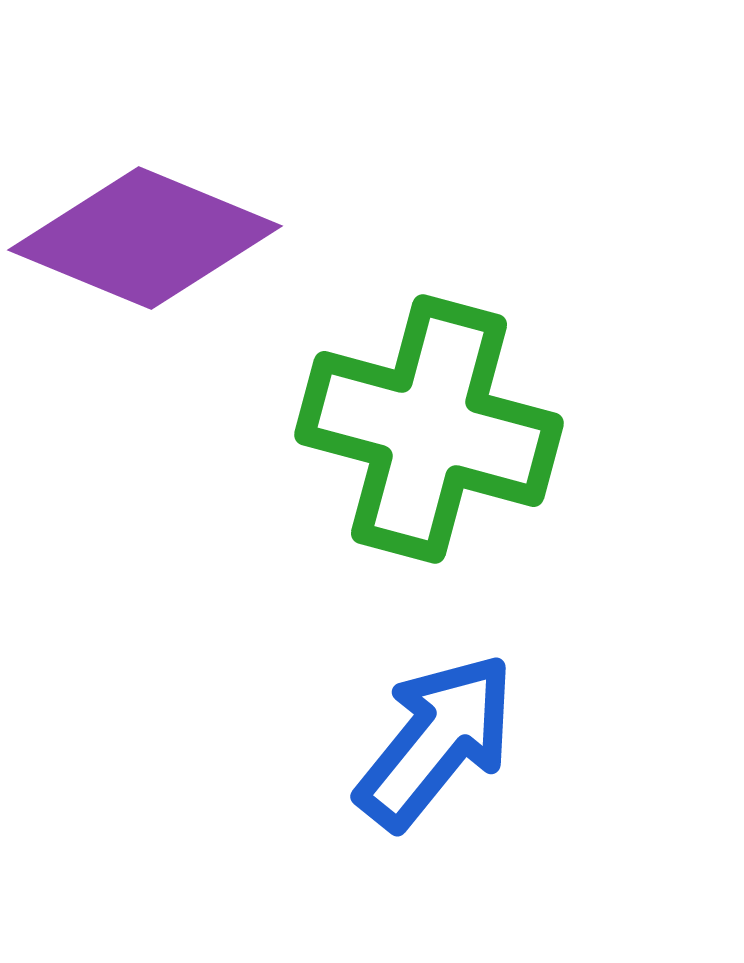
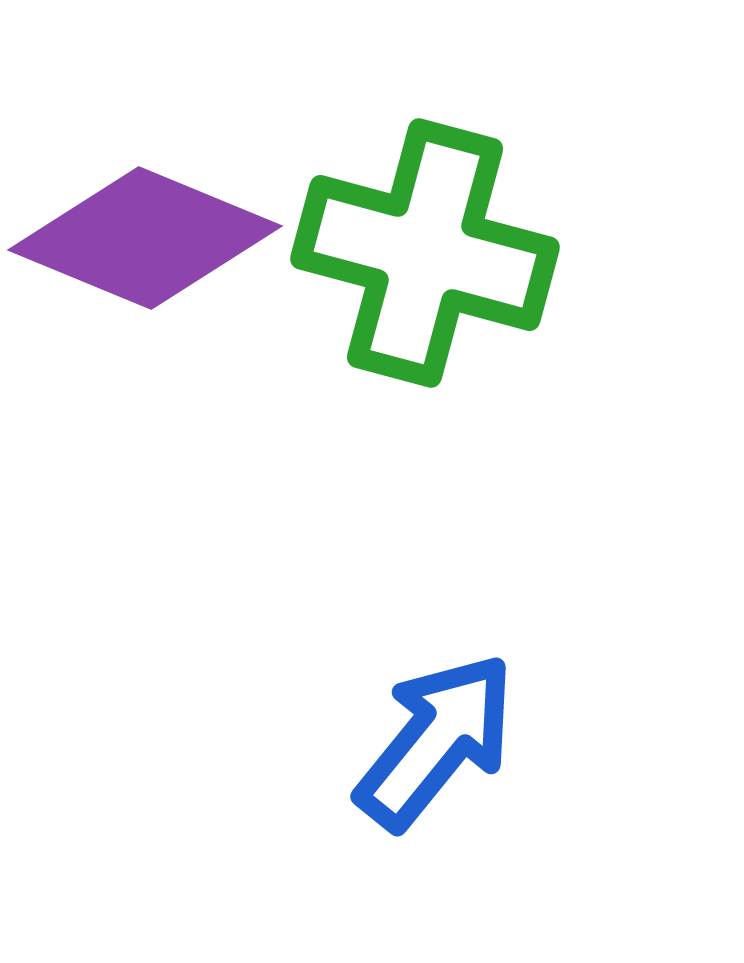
green cross: moved 4 px left, 176 px up
